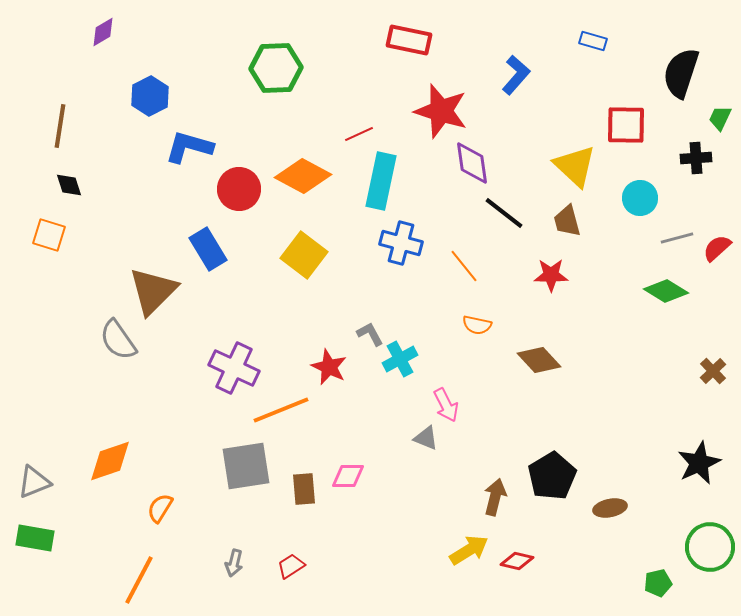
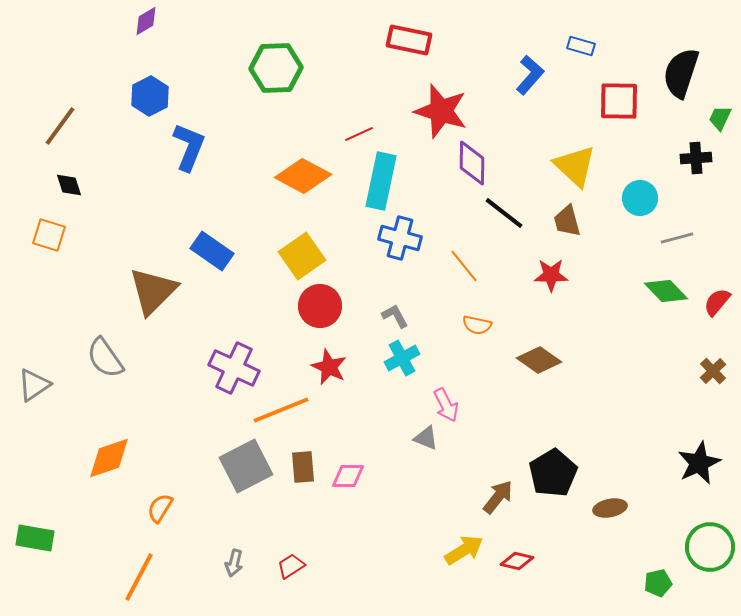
purple diamond at (103, 32): moved 43 px right, 11 px up
blue rectangle at (593, 41): moved 12 px left, 5 px down
blue L-shape at (516, 75): moved 14 px right
red square at (626, 125): moved 7 px left, 24 px up
brown line at (60, 126): rotated 27 degrees clockwise
blue L-shape at (189, 147): rotated 96 degrees clockwise
purple diamond at (472, 163): rotated 9 degrees clockwise
red circle at (239, 189): moved 81 px right, 117 px down
blue cross at (401, 243): moved 1 px left, 5 px up
red semicircle at (717, 248): moved 54 px down; rotated 8 degrees counterclockwise
blue rectangle at (208, 249): moved 4 px right, 2 px down; rotated 24 degrees counterclockwise
yellow square at (304, 255): moved 2 px left, 1 px down; rotated 18 degrees clockwise
green diamond at (666, 291): rotated 15 degrees clockwise
gray L-shape at (370, 334): moved 25 px right, 18 px up
gray semicircle at (118, 340): moved 13 px left, 18 px down
cyan cross at (400, 359): moved 2 px right, 1 px up
brown diamond at (539, 360): rotated 12 degrees counterclockwise
orange diamond at (110, 461): moved 1 px left, 3 px up
gray square at (246, 466): rotated 18 degrees counterclockwise
black pentagon at (552, 476): moved 1 px right, 3 px up
gray triangle at (34, 482): moved 97 px up; rotated 12 degrees counterclockwise
brown rectangle at (304, 489): moved 1 px left, 22 px up
brown arrow at (495, 497): moved 3 px right; rotated 24 degrees clockwise
yellow arrow at (469, 550): moved 5 px left
orange line at (139, 580): moved 3 px up
